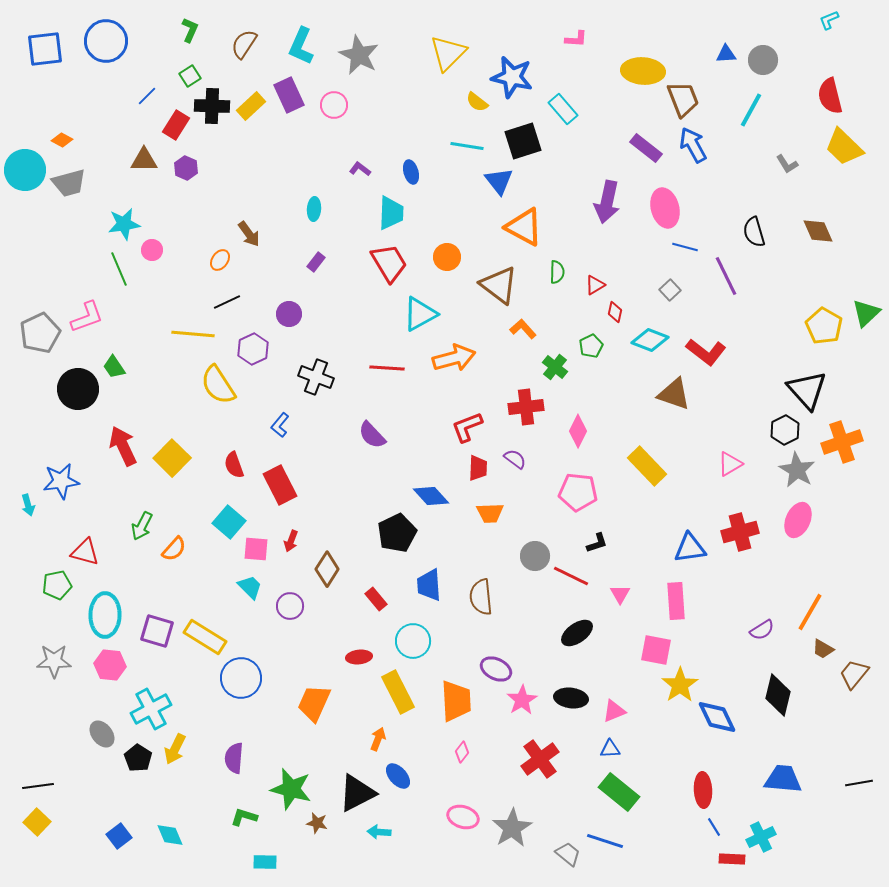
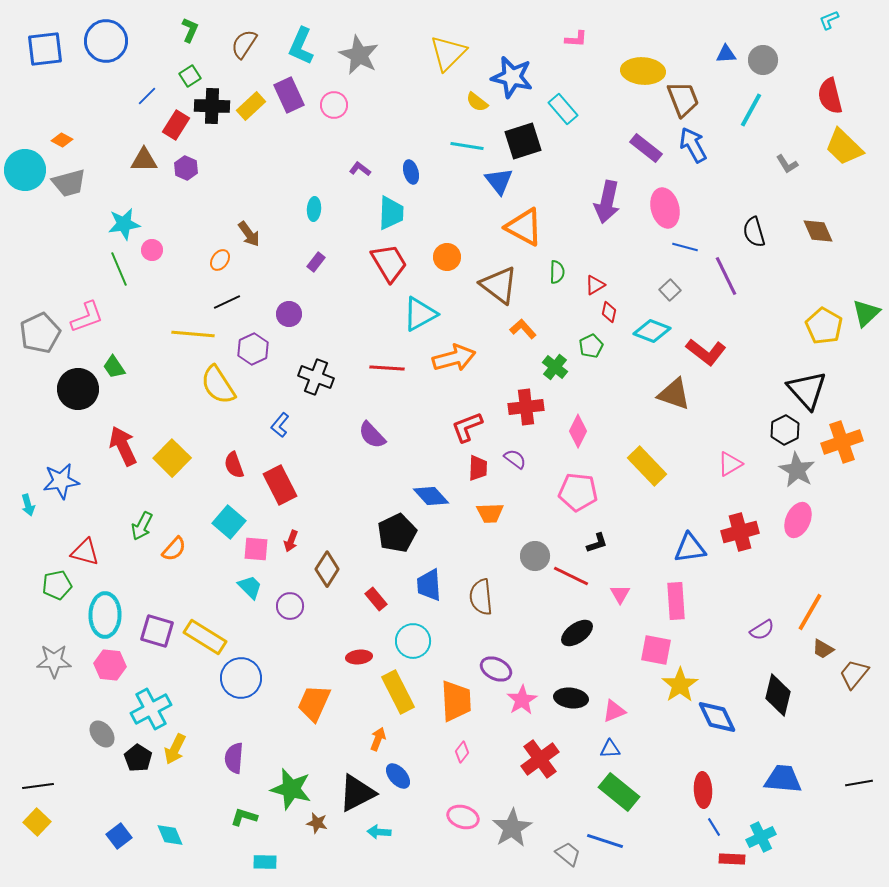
red diamond at (615, 312): moved 6 px left
cyan diamond at (650, 340): moved 2 px right, 9 px up
